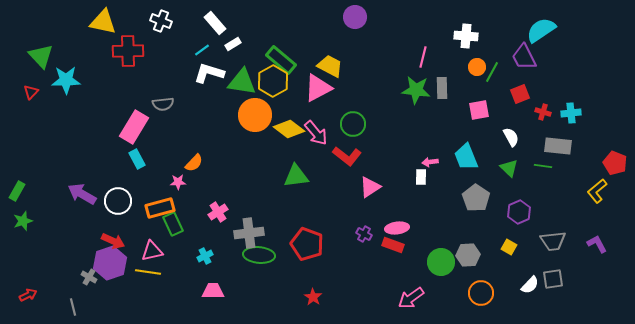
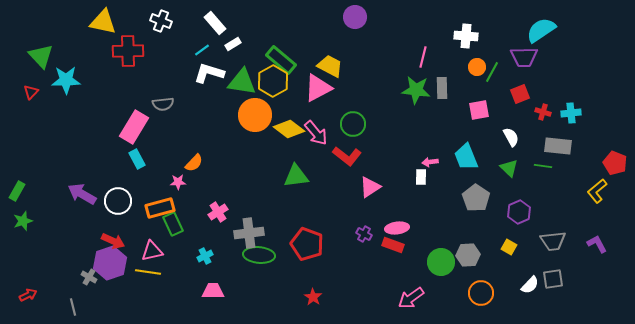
purple trapezoid at (524, 57): rotated 64 degrees counterclockwise
